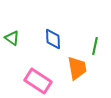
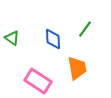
green line: moved 10 px left, 17 px up; rotated 24 degrees clockwise
